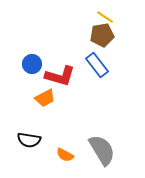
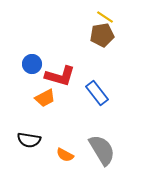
blue rectangle: moved 28 px down
